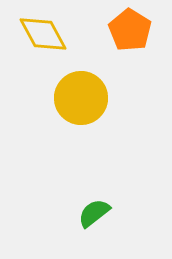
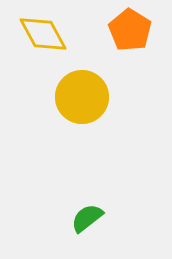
yellow circle: moved 1 px right, 1 px up
green semicircle: moved 7 px left, 5 px down
